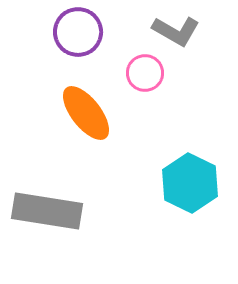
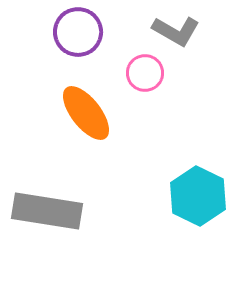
cyan hexagon: moved 8 px right, 13 px down
